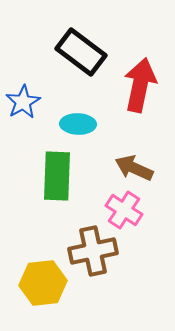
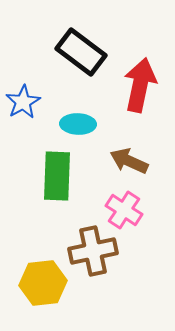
brown arrow: moved 5 px left, 7 px up
